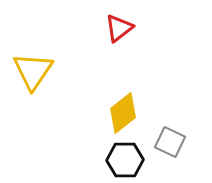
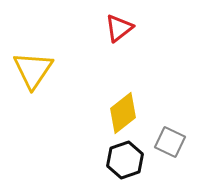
yellow triangle: moved 1 px up
black hexagon: rotated 18 degrees counterclockwise
